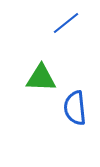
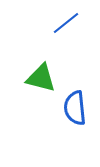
green triangle: rotated 12 degrees clockwise
